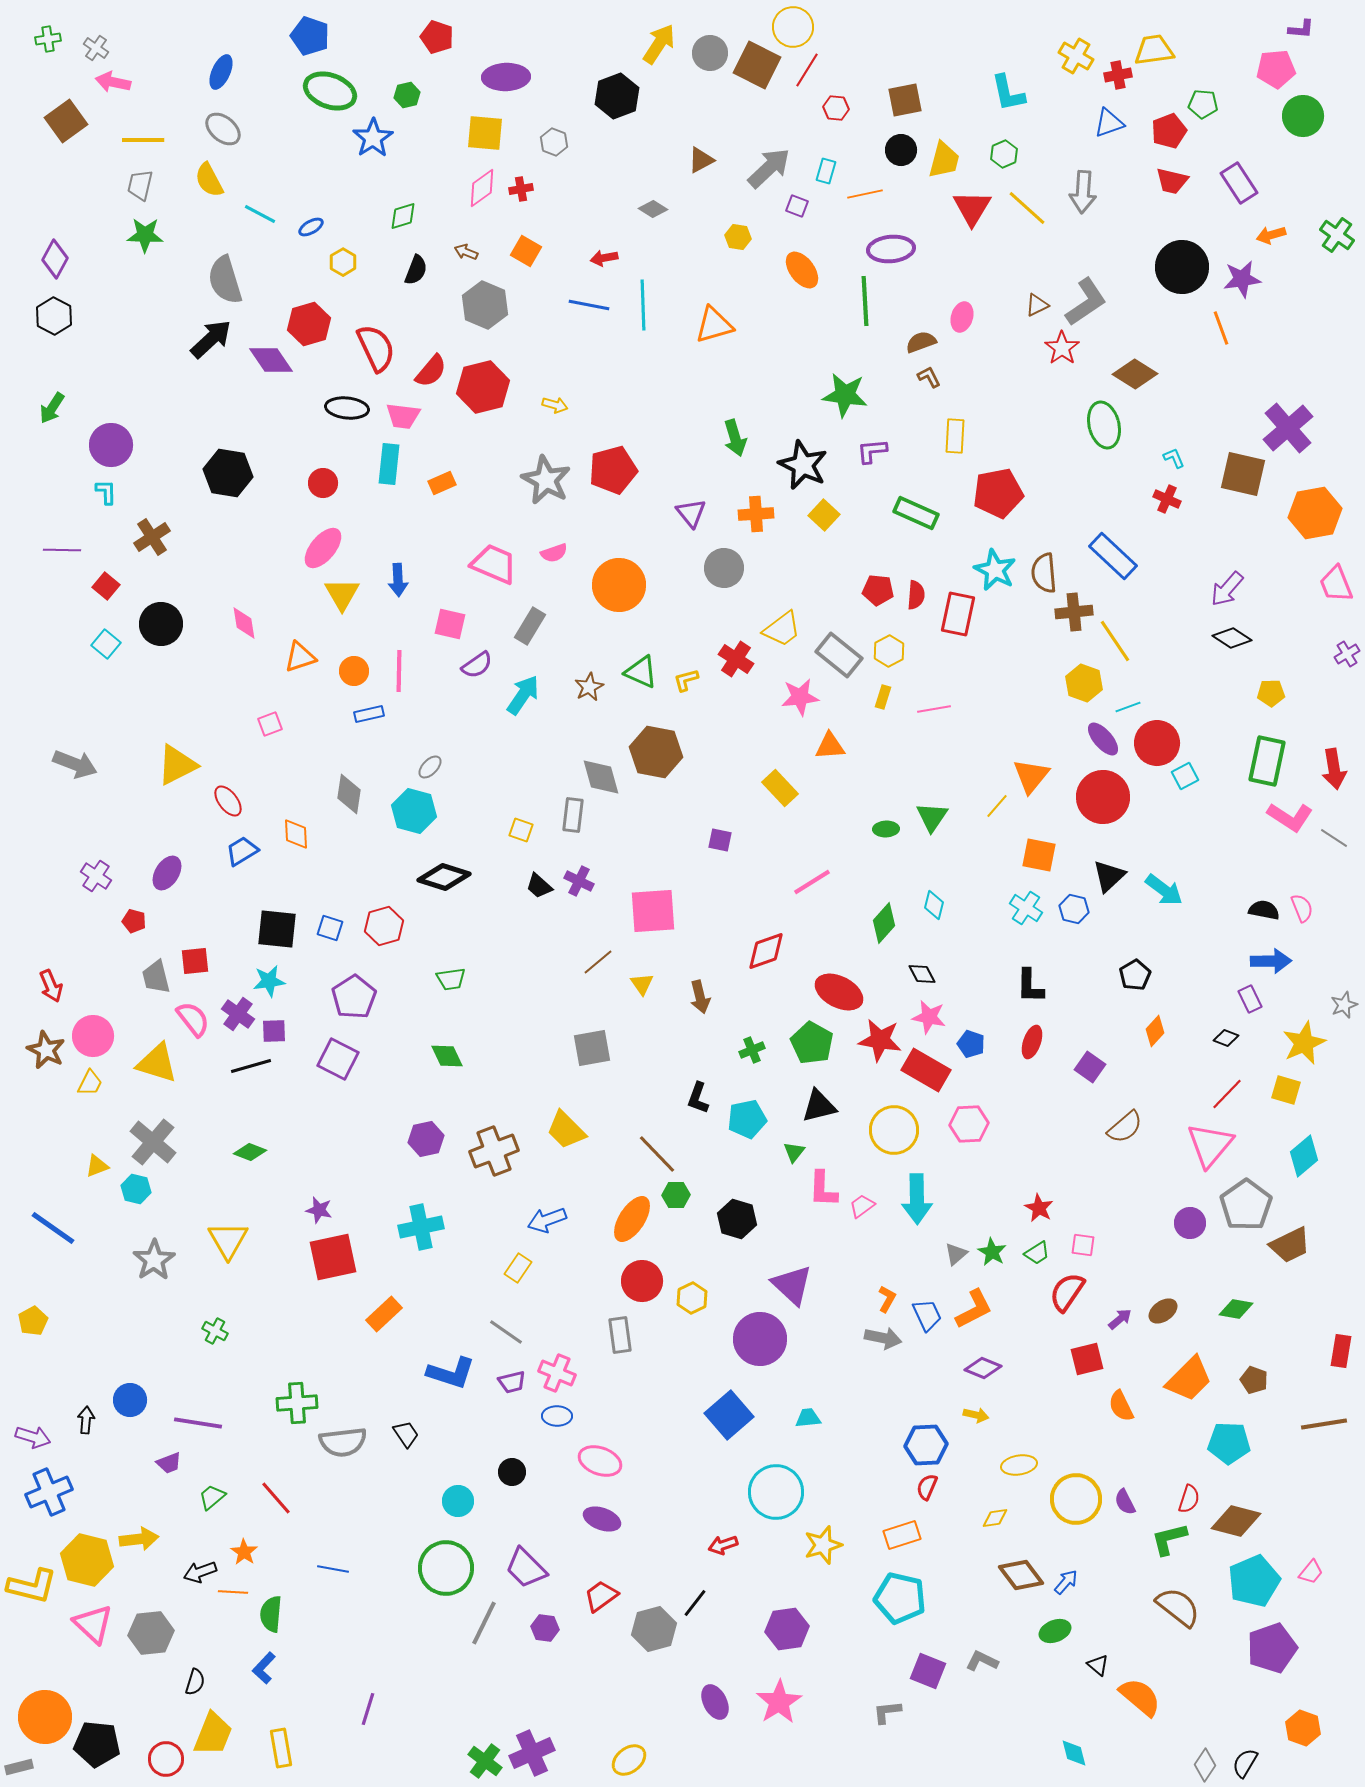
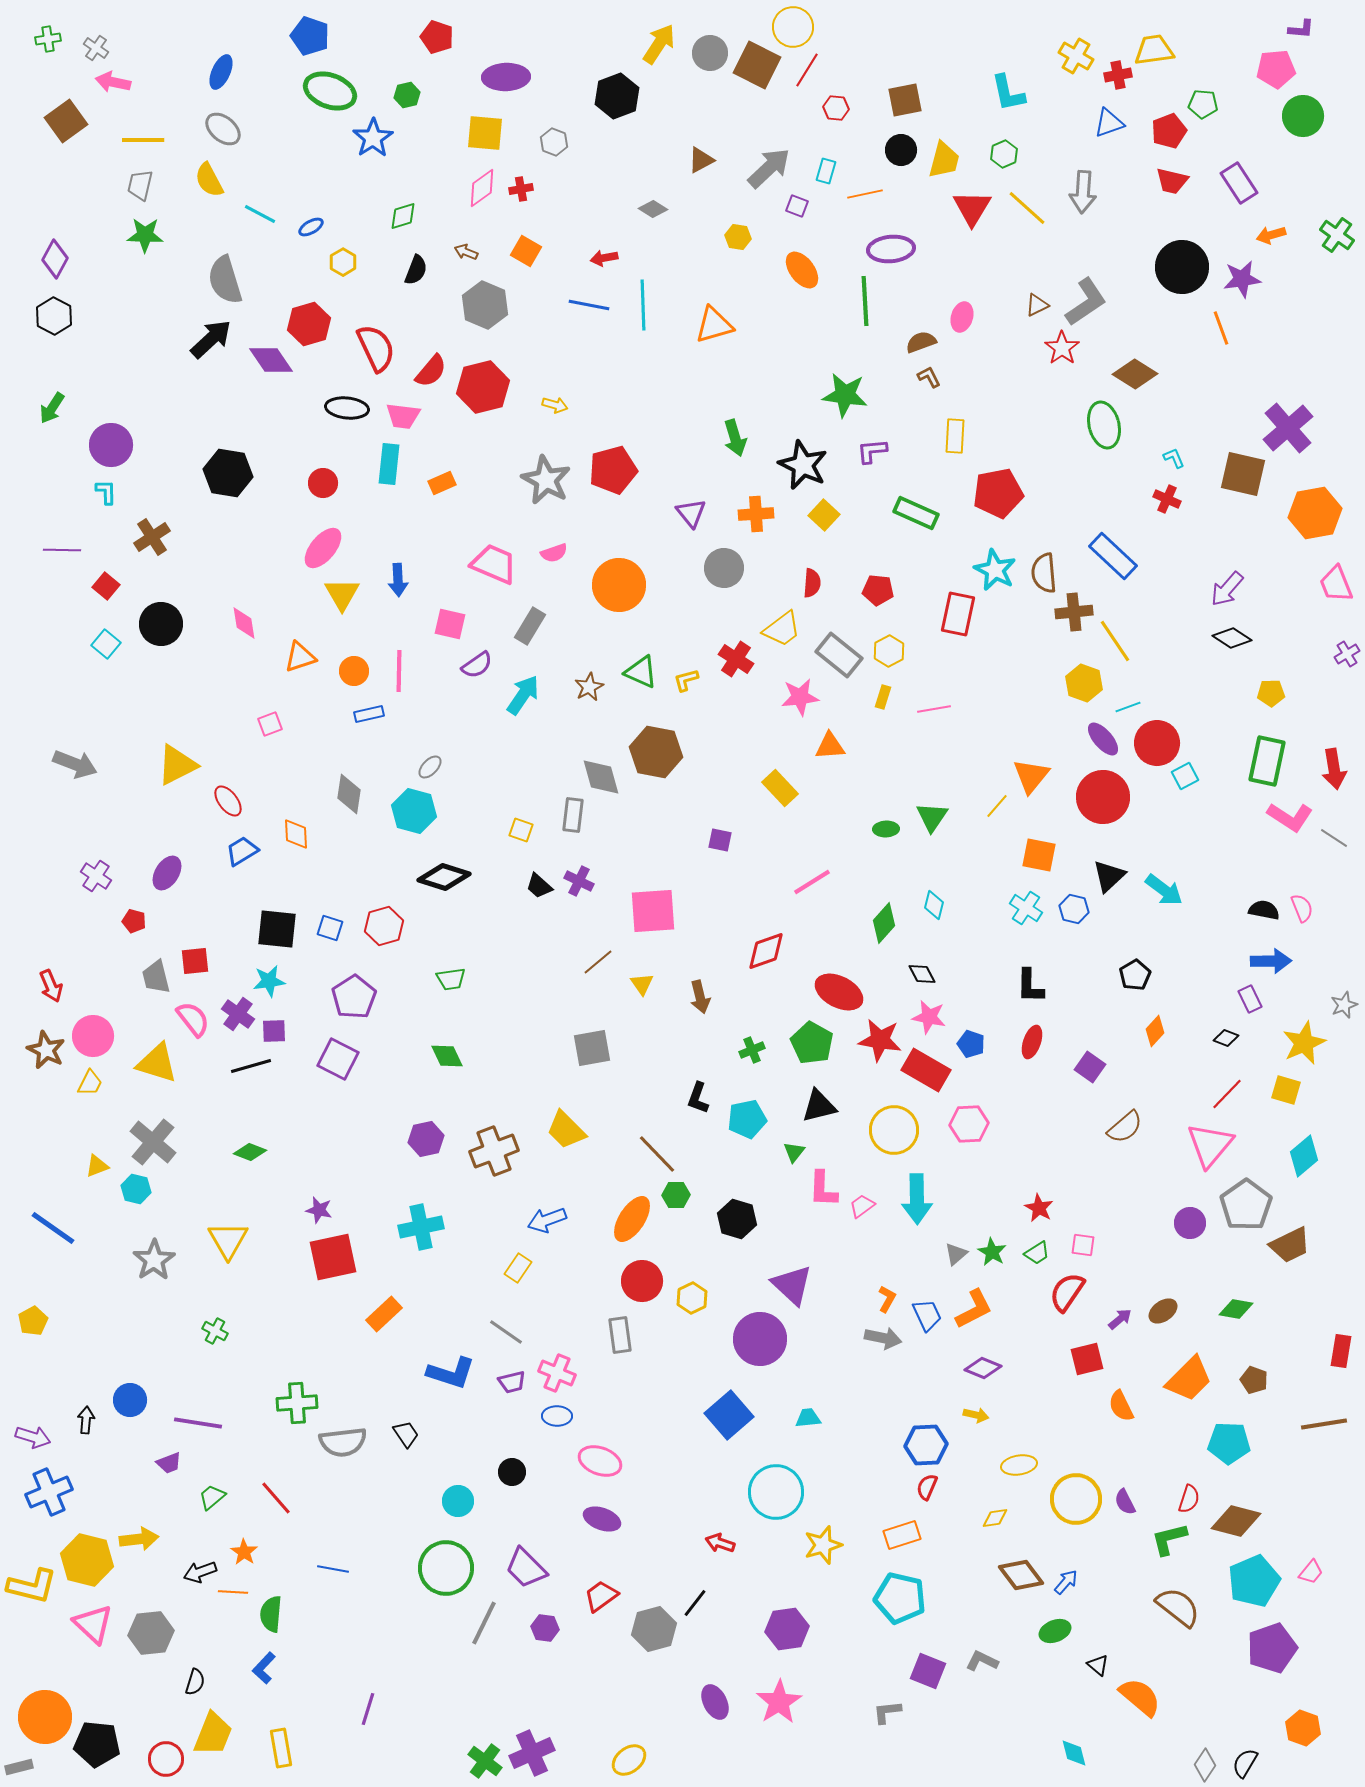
red semicircle at (916, 595): moved 104 px left, 12 px up
red arrow at (723, 1545): moved 3 px left, 2 px up; rotated 36 degrees clockwise
